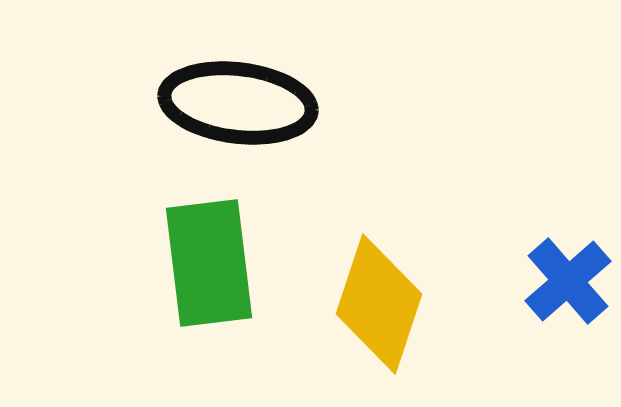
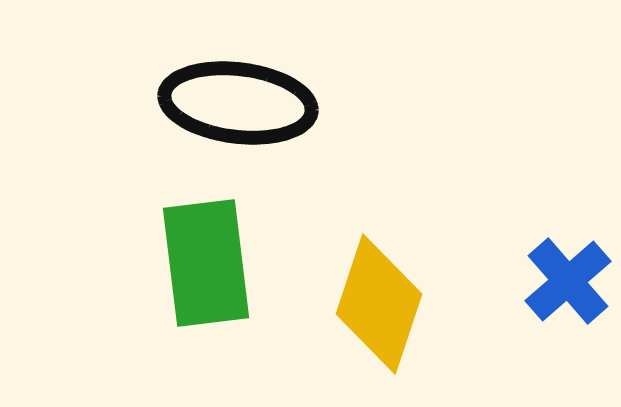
green rectangle: moved 3 px left
